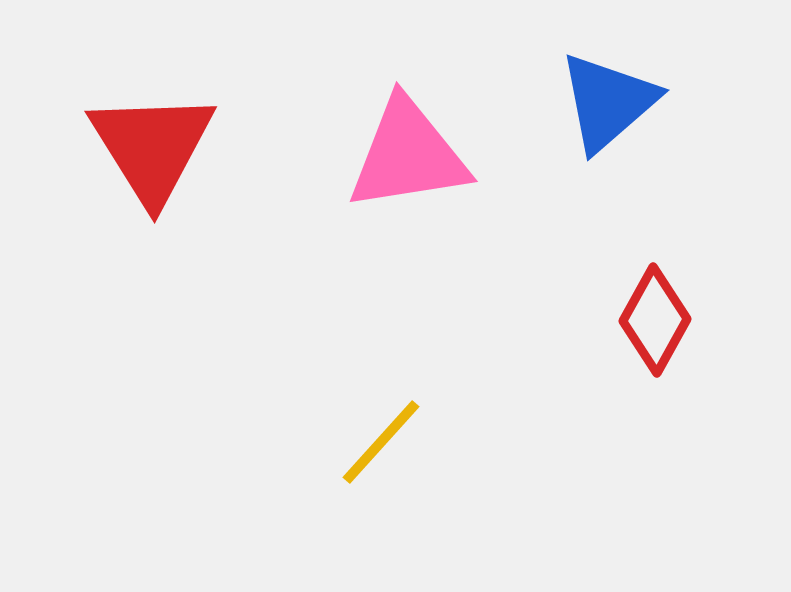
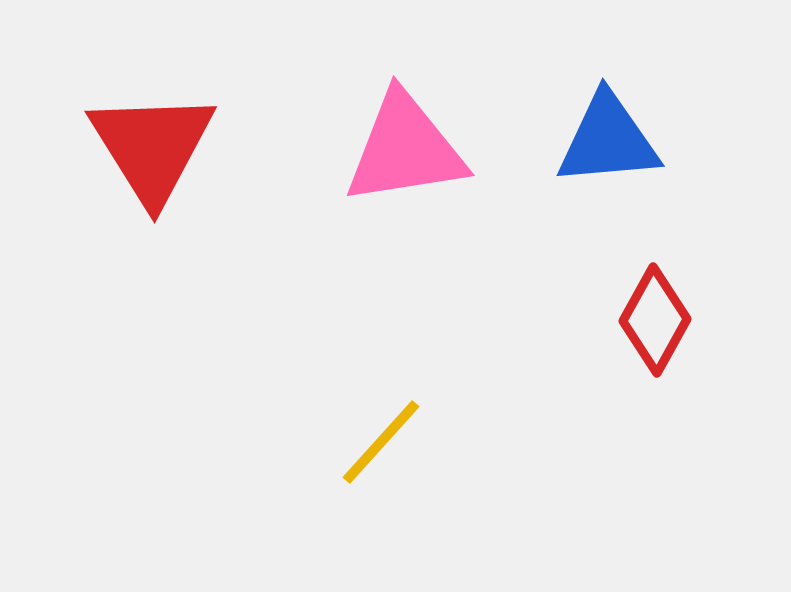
blue triangle: moved 38 px down; rotated 36 degrees clockwise
pink triangle: moved 3 px left, 6 px up
